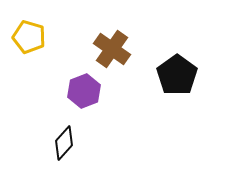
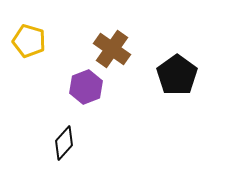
yellow pentagon: moved 4 px down
purple hexagon: moved 2 px right, 4 px up
